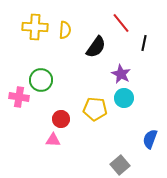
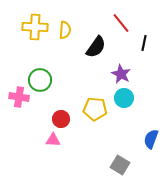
green circle: moved 1 px left
blue semicircle: moved 1 px right
gray square: rotated 18 degrees counterclockwise
